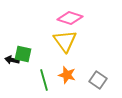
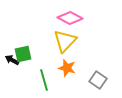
pink diamond: rotated 10 degrees clockwise
yellow triangle: rotated 20 degrees clockwise
green square: rotated 24 degrees counterclockwise
black arrow: rotated 16 degrees clockwise
orange star: moved 7 px up
